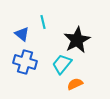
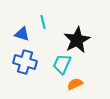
blue triangle: rotated 21 degrees counterclockwise
cyan trapezoid: rotated 15 degrees counterclockwise
